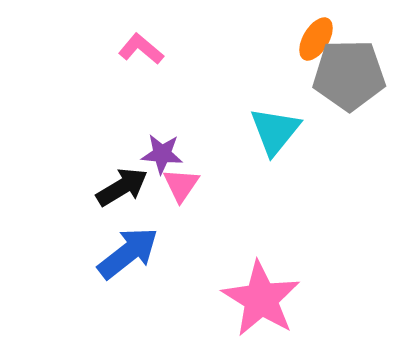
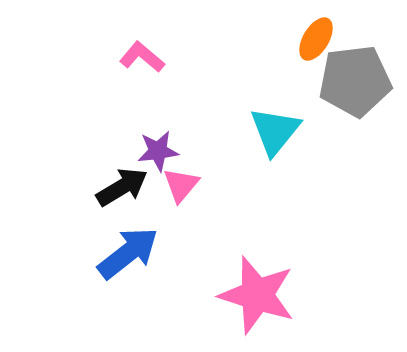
pink L-shape: moved 1 px right, 8 px down
gray pentagon: moved 6 px right, 6 px down; rotated 6 degrees counterclockwise
purple star: moved 4 px left, 3 px up; rotated 12 degrees counterclockwise
pink triangle: rotated 6 degrees clockwise
pink star: moved 4 px left, 4 px up; rotated 14 degrees counterclockwise
